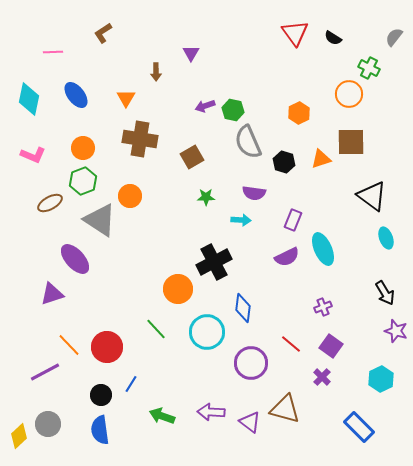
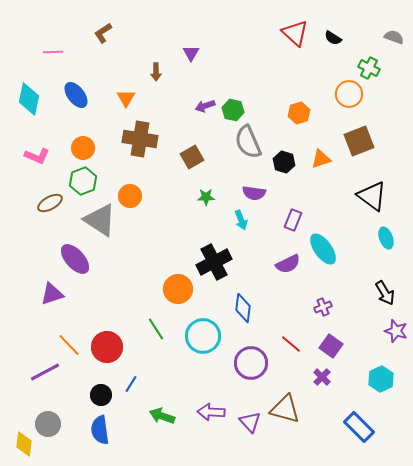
red triangle at (295, 33): rotated 12 degrees counterclockwise
gray semicircle at (394, 37): rotated 72 degrees clockwise
orange hexagon at (299, 113): rotated 10 degrees clockwise
brown square at (351, 142): moved 8 px right, 1 px up; rotated 20 degrees counterclockwise
pink L-shape at (33, 155): moved 4 px right, 1 px down
cyan arrow at (241, 220): rotated 66 degrees clockwise
cyan ellipse at (323, 249): rotated 12 degrees counterclockwise
purple semicircle at (287, 257): moved 1 px right, 7 px down
green line at (156, 329): rotated 10 degrees clockwise
cyan circle at (207, 332): moved 4 px left, 4 px down
purple triangle at (250, 422): rotated 10 degrees clockwise
yellow diamond at (19, 436): moved 5 px right, 8 px down; rotated 40 degrees counterclockwise
